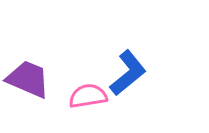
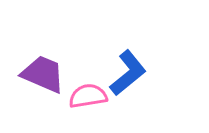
purple trapezoid: moved 15 px right, 5 px up
